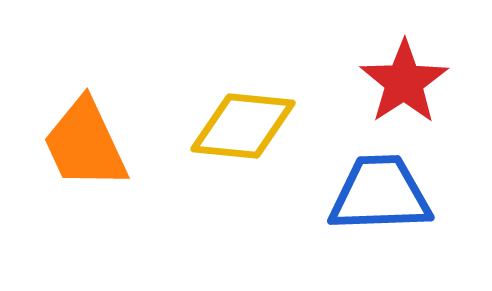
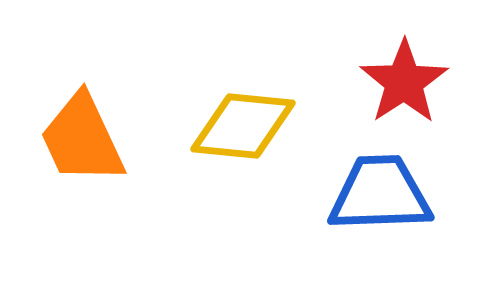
orange trapezoid: moved 3 px left, 5 px up
